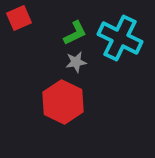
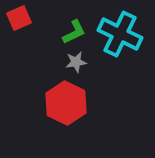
green L-shape: moved 1 px left, 1 px up
cyan cross: moved 4 px up
red hexagon: moved 3 px right, 1 px down
